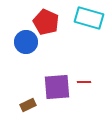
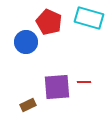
red pentagon: moved 3 px right
